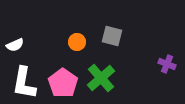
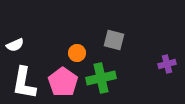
gray square: moved 2 px right, 4 px down
orange circle: moved 11 px down
purple cross: rotated 36 degrees counterclockwise
green cross: rotated 28 degrees clockwise
pink pentagon: moved 1 px up
